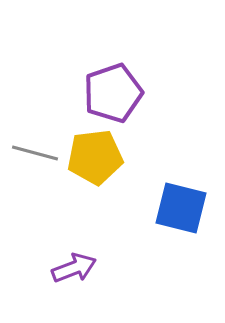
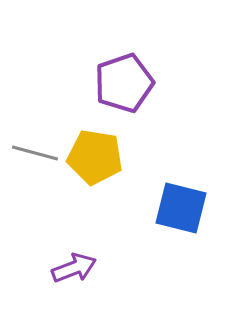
purple pentagon: moved 11 px right, 10 px up
yellow pentagon: rotated 16 degrees clockwise
